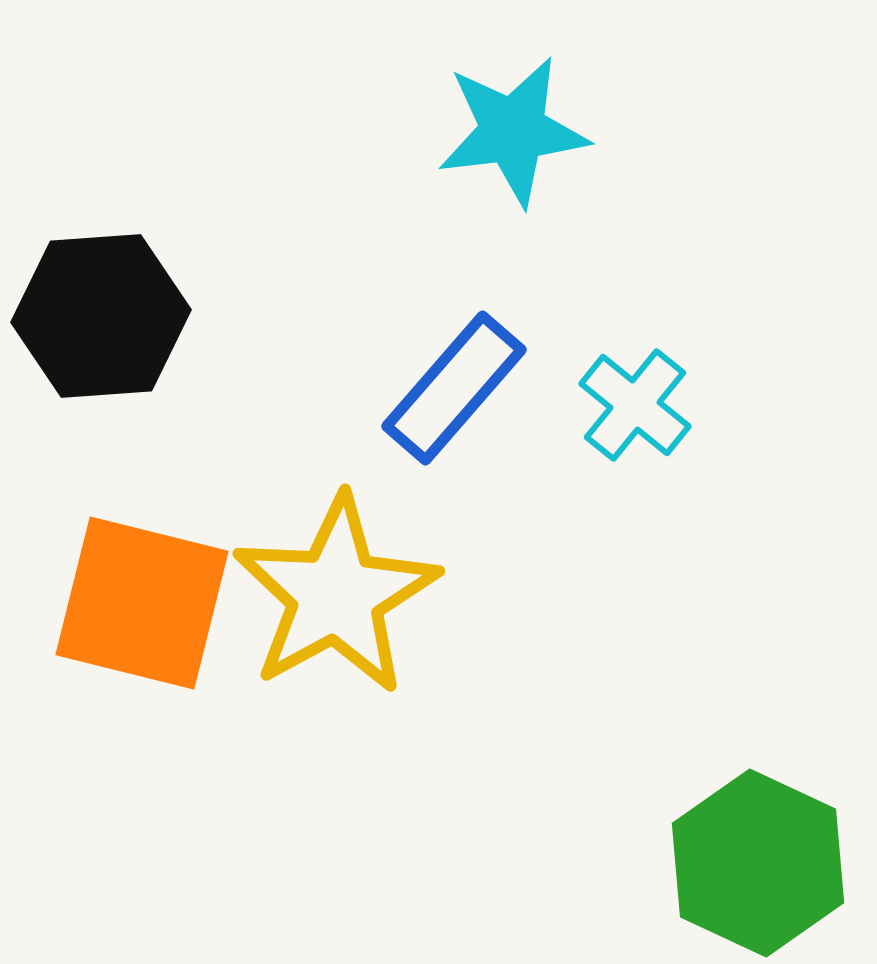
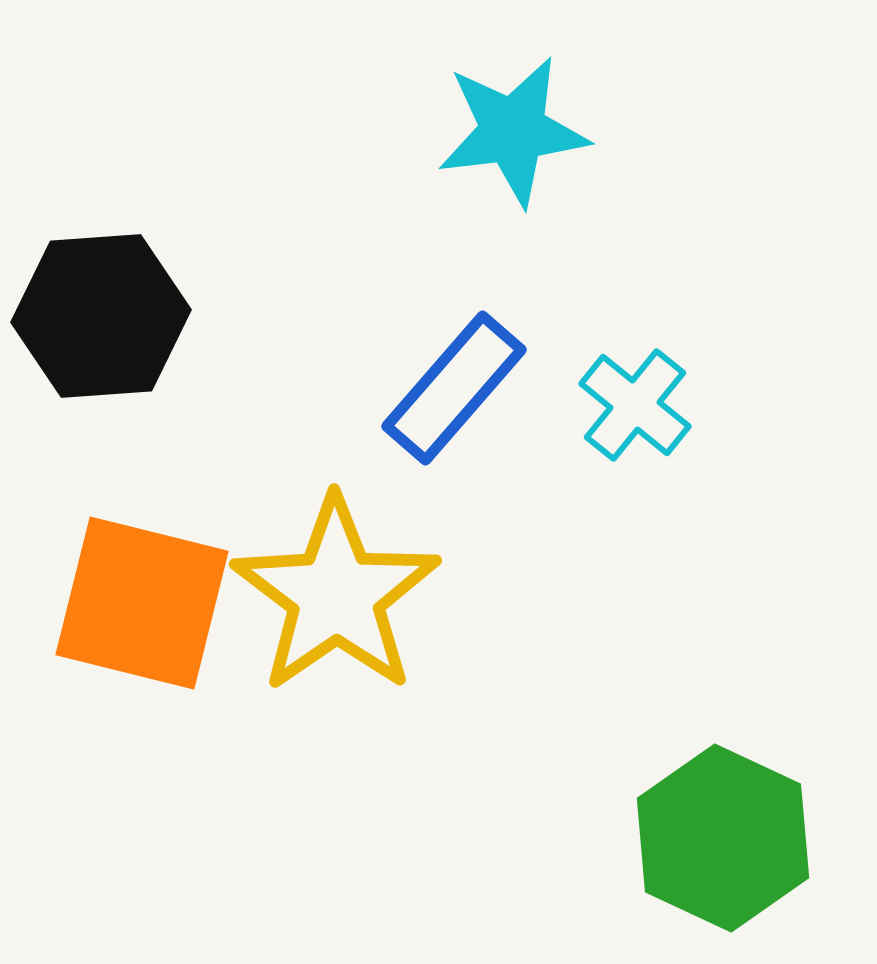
yellow star: rotated 6 degrees counterclockwise
green hexagon: moved 35 px left, 25 px up
